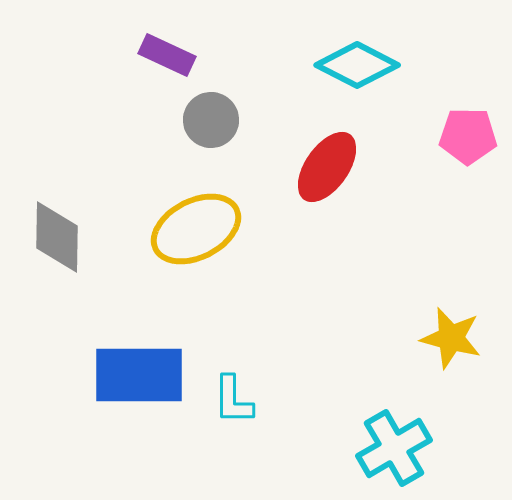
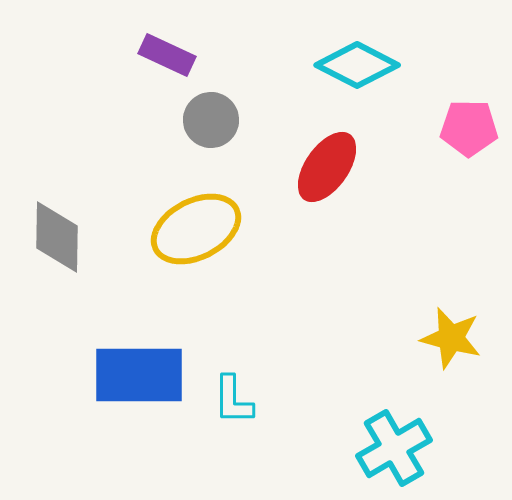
pink pentagon: moved 1 px right, 8 px up
